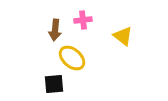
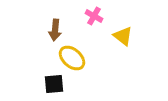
pink cross: moved 11 px right, 4 px up; rotated 36 degrees clockwise
